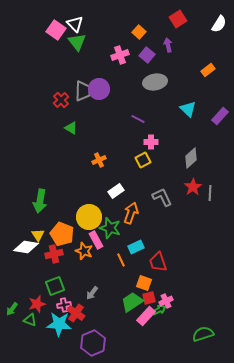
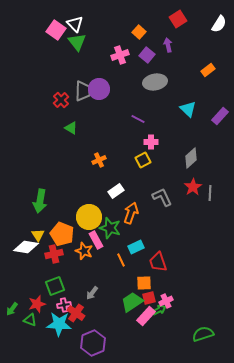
orange square at (144, 283): rotated 21 degrees counterclockwise
